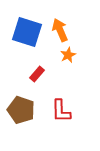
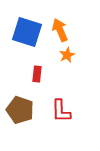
orange star: moved 1 px left
red rectangle: rotated 35 degrees counterclockwise
brown pentagon: moved 1 px left
